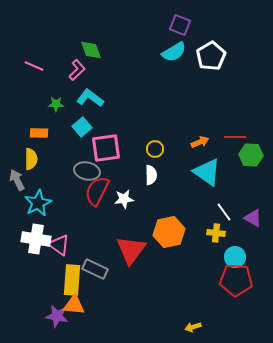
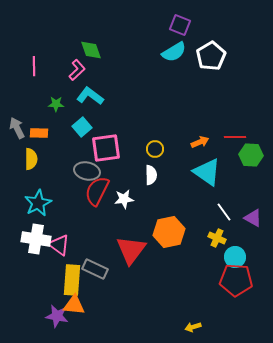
pink line: rotated 66 degrees clockwise
cyan L-shape: moved 2 px up
gray arrow: moved 52 px up
yellow cross: moved 1 px right, 5 px down; rotated 18 degrees clockwise
